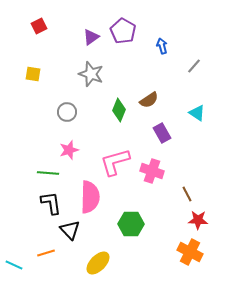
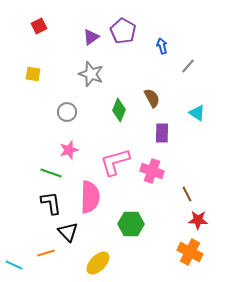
gray line: moved 6 px left
brown semicircle: moved 3 px right, 2 px up; rotated 84 degrees counterclockwise
purple rectangle: rotated 30 degrees clockwise
green line: moved 3 px right; rotated 15 degrees clockwise
black triangle: moved 2 px left, 2 px down
